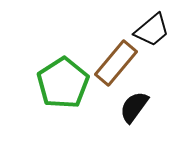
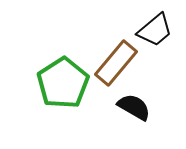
black trapezoid: moved 3 px right
black semicircle: rotated 84 degrees clockwise
